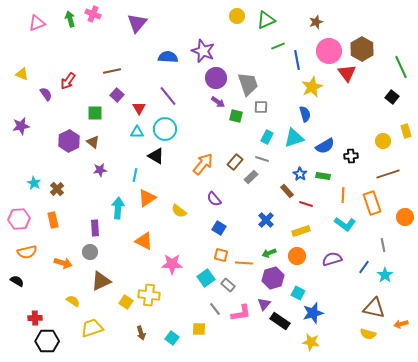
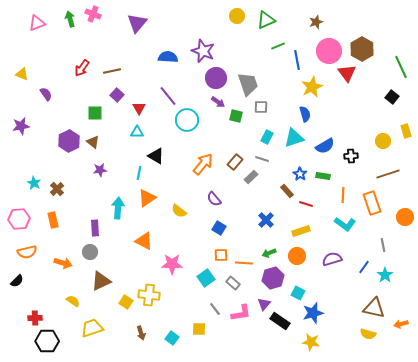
red arrow at (68, 81): moved 14 px right, 13 px up
cyan circle at (165, 129): moved 22 px right, 9 px up
cyan line at (135, 175): moved 4 px right, 2 px up
orange square at (221, 255): rotated 16 degrees counterclockwise
black semicircle at (17, 281): rotated 104 degrees clockwise
gray rectangle at (228, 285): moved 5 px right, 2 px up
